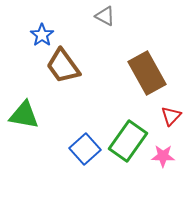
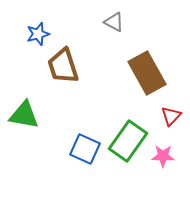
gray triangle: moved 9 px right, 6 px down
blue star: moved 4 px left, 1 px up; rotated 20 degrees clockwise
brown trapezoid: rotated 18 degrees clockwise
blue square: rotated 24 degrees counterclockwise
